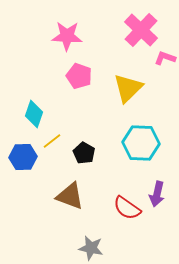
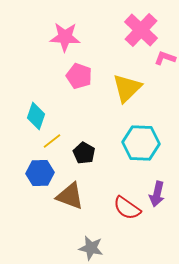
pink star: moved 2 px left, 1 px down
yellow triangle: moved 1 px left
cyan diamond: moved 2 px right, 2 px down
blue hexagon: moved 17 px right, 16 px down
